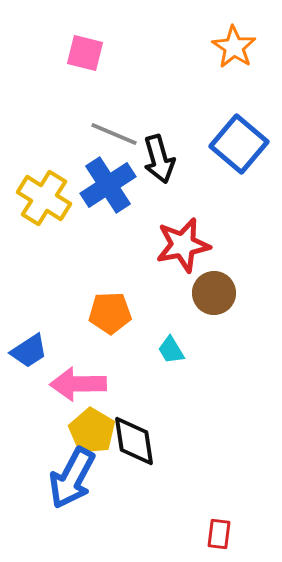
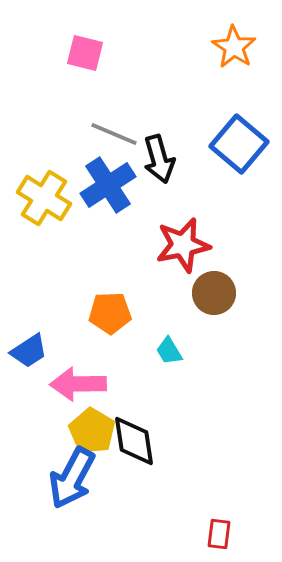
cyan trapezoid: moved 2 px left, 1 px down
